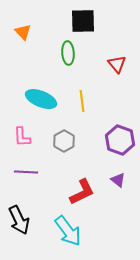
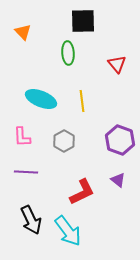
black arrow: moved 12 px right
